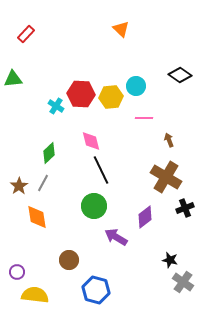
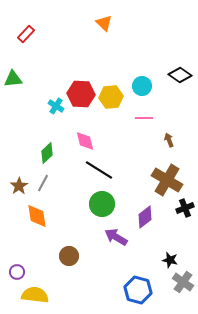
orange triangle: moved 17 px left, 6 px up
cyan circle: moved 6 px right
pink diamond: moved 6 px left
green diamond: moved 2 px left
black line: moved 2 px left; rotated 32 degrees counterclockwise
brown cross: moved 1 px right, 3 px down
green circle: moved 8 px right, 2 px up
orange diamond: moved 1 px up
brown circle: moved 4 px up
blue hexagon: moved 42 px right
